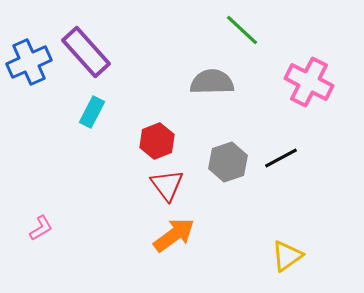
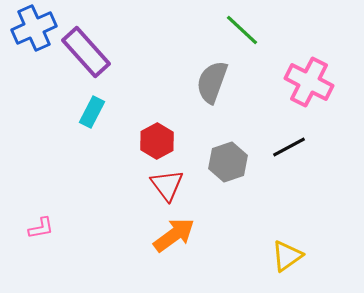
blue cross: moved 5 px right, 34 px up
gray semicircle: rotated 69 degrees counterclockwise
red hexagon: rotated 8 degrees counterclockwise
black line: moved 8 px right, 11 px up
pink L-shape: rotated 20 degrees clockwise
